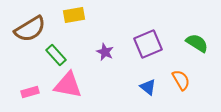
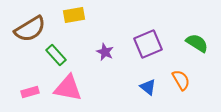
pink triangle: moved 3 px down
